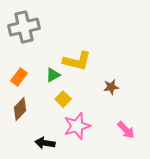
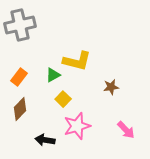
gray cross: moved 4 px left, 2 px up
black arrow: moved 3 px up
